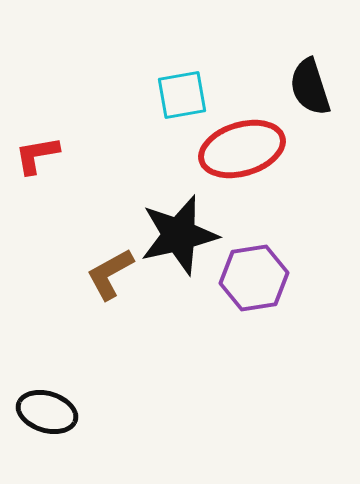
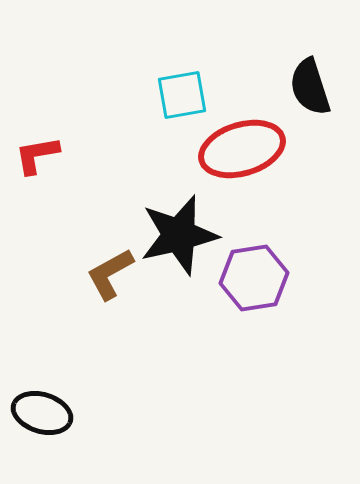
black ellipse: moved 5 px left, 1 px down
